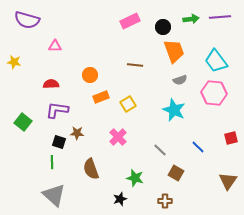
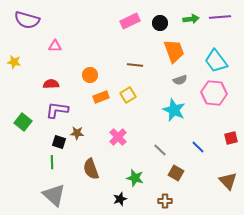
black circle: moved 3 px left, 4 px up
yellow square: moved 9 px up
brown triangle: rotated 18 degrees counterclockwise
